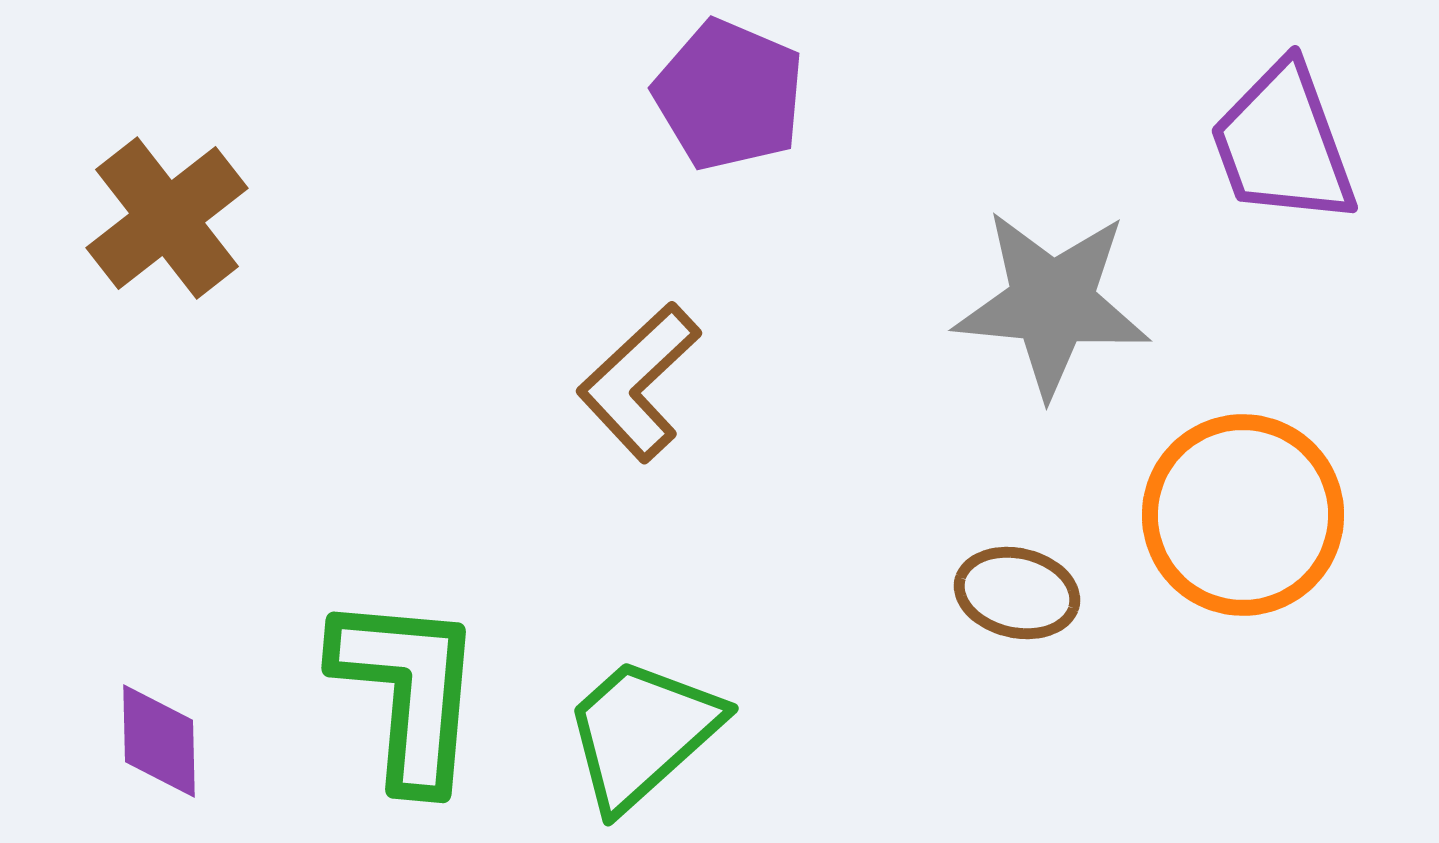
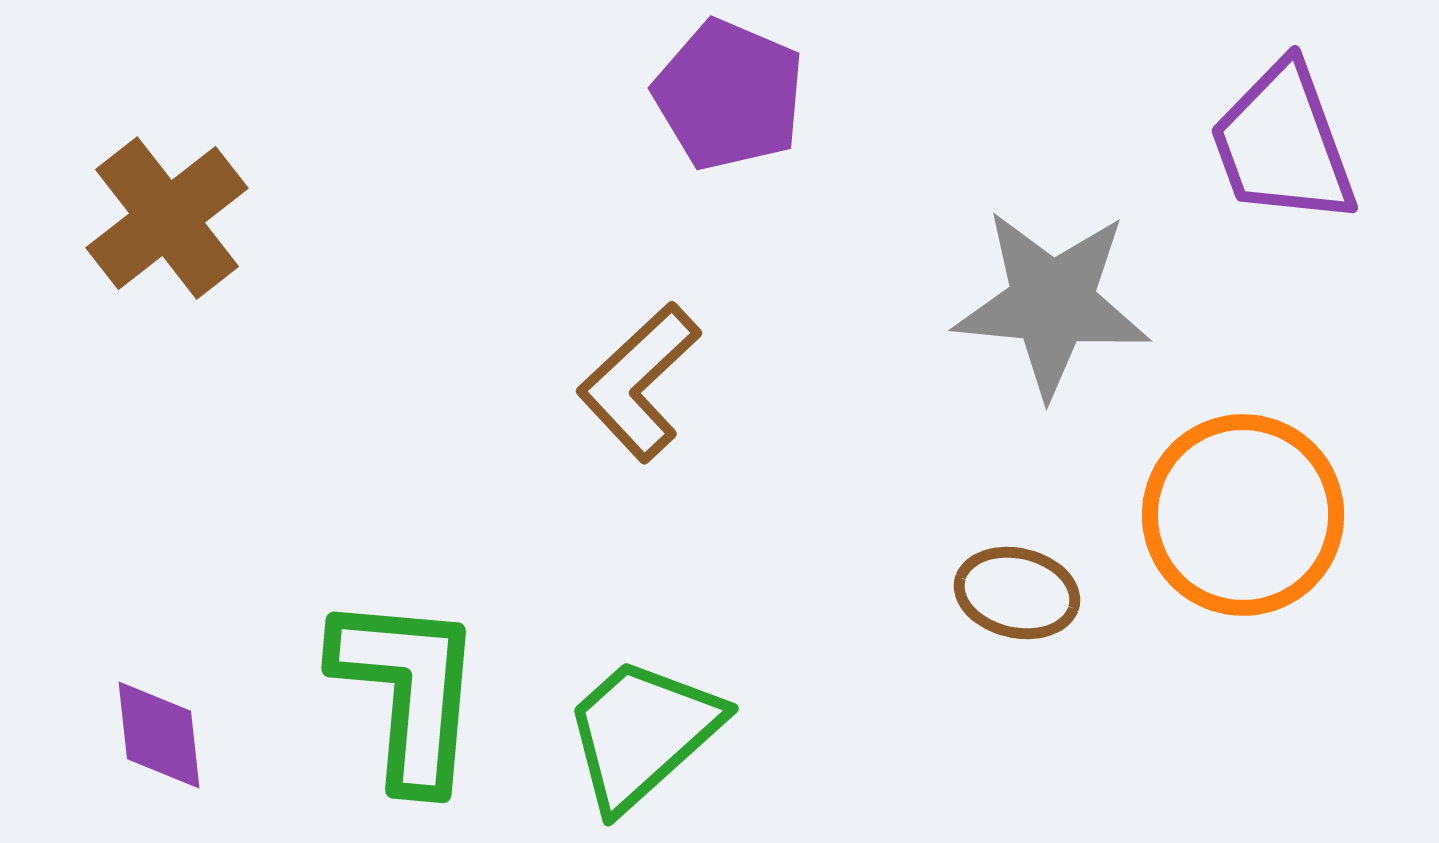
purple diamond: moved 6 px up; rotated 5 degrees counterclockwise
